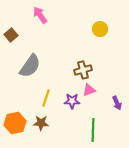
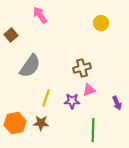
yellow circle: moved 1 px right, 6 px up
brown cross: moved 1 px left, 2 px up
